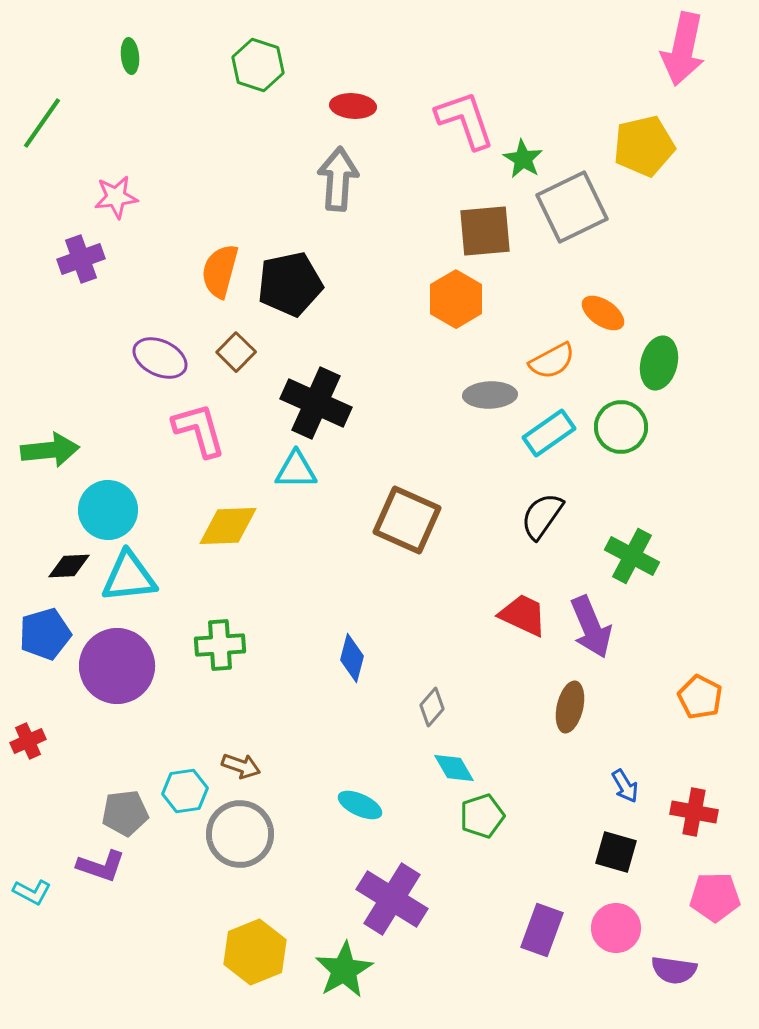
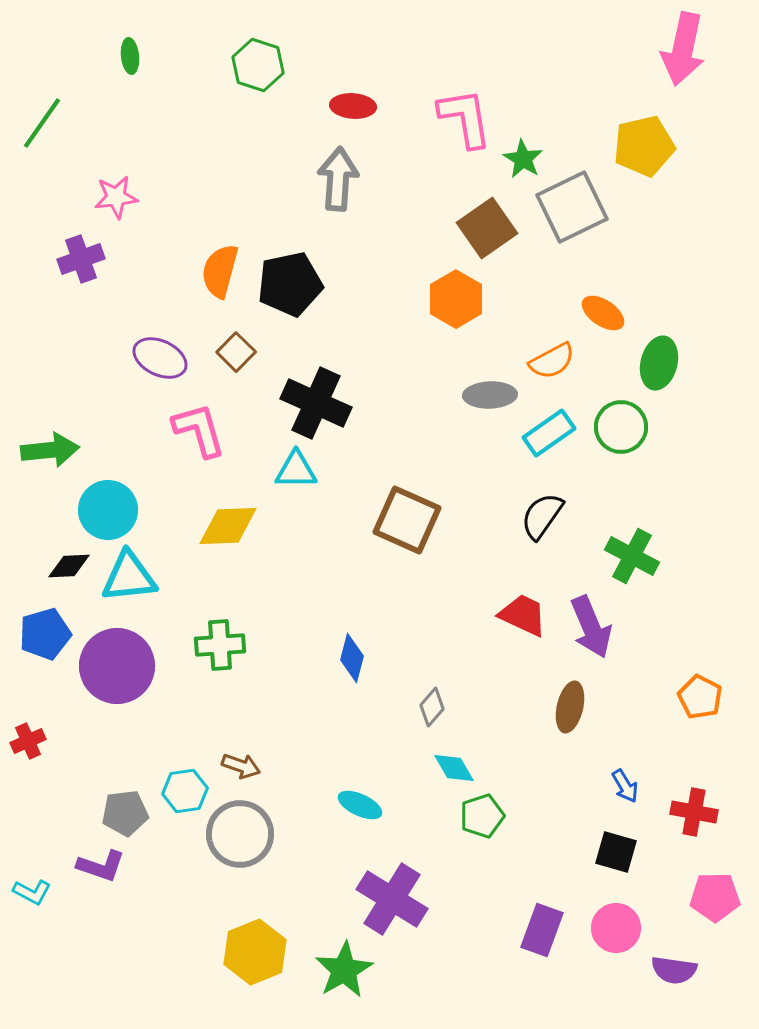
pink L-shape at (465, 120): moved 2 px up; rotated 10 degrees clockwise
brown square at (485, 231): moved 2 px right, 3 px up; rotated 30 degrees counterclockwise
